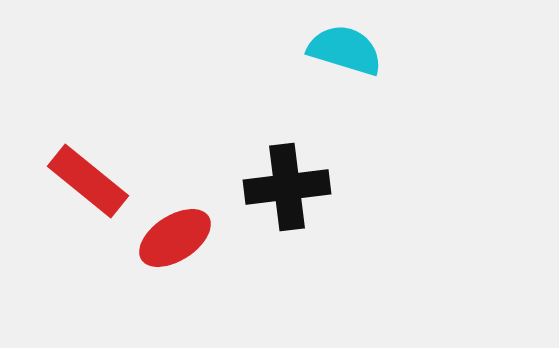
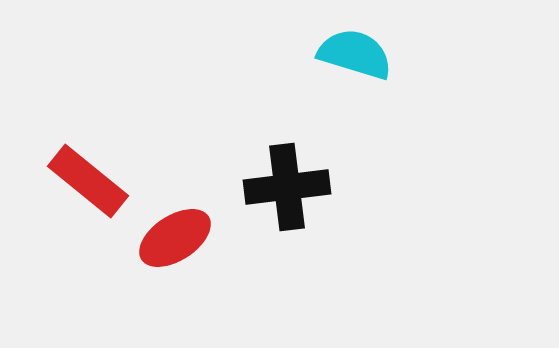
cyan semicircle: moved 10 px right, 4 px down
